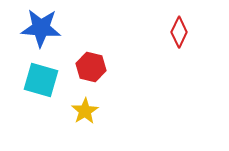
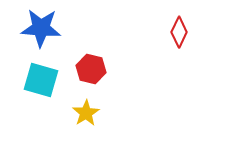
red hexagon: moved 2 px down
yellow star: moved 1 px right, 2 px down
